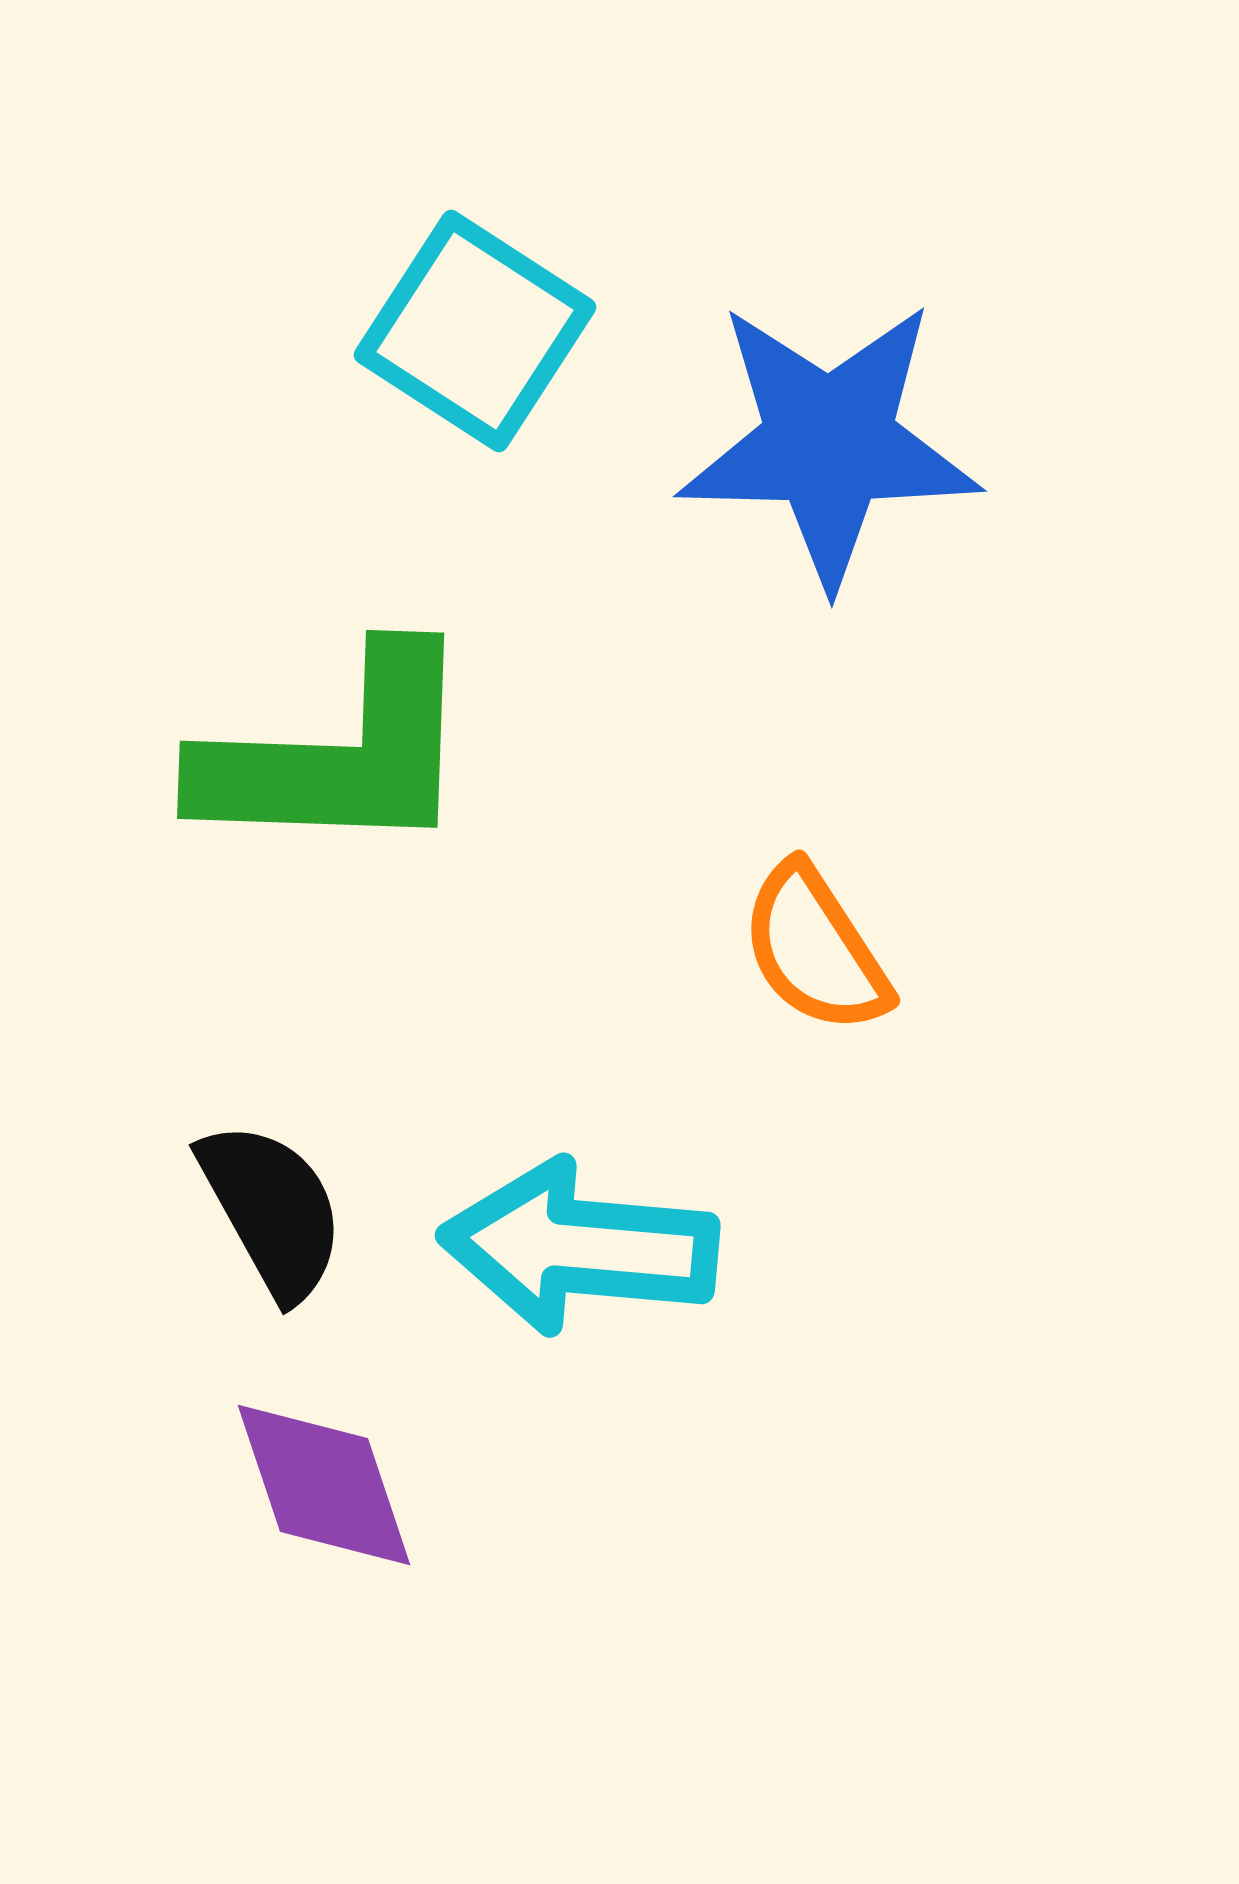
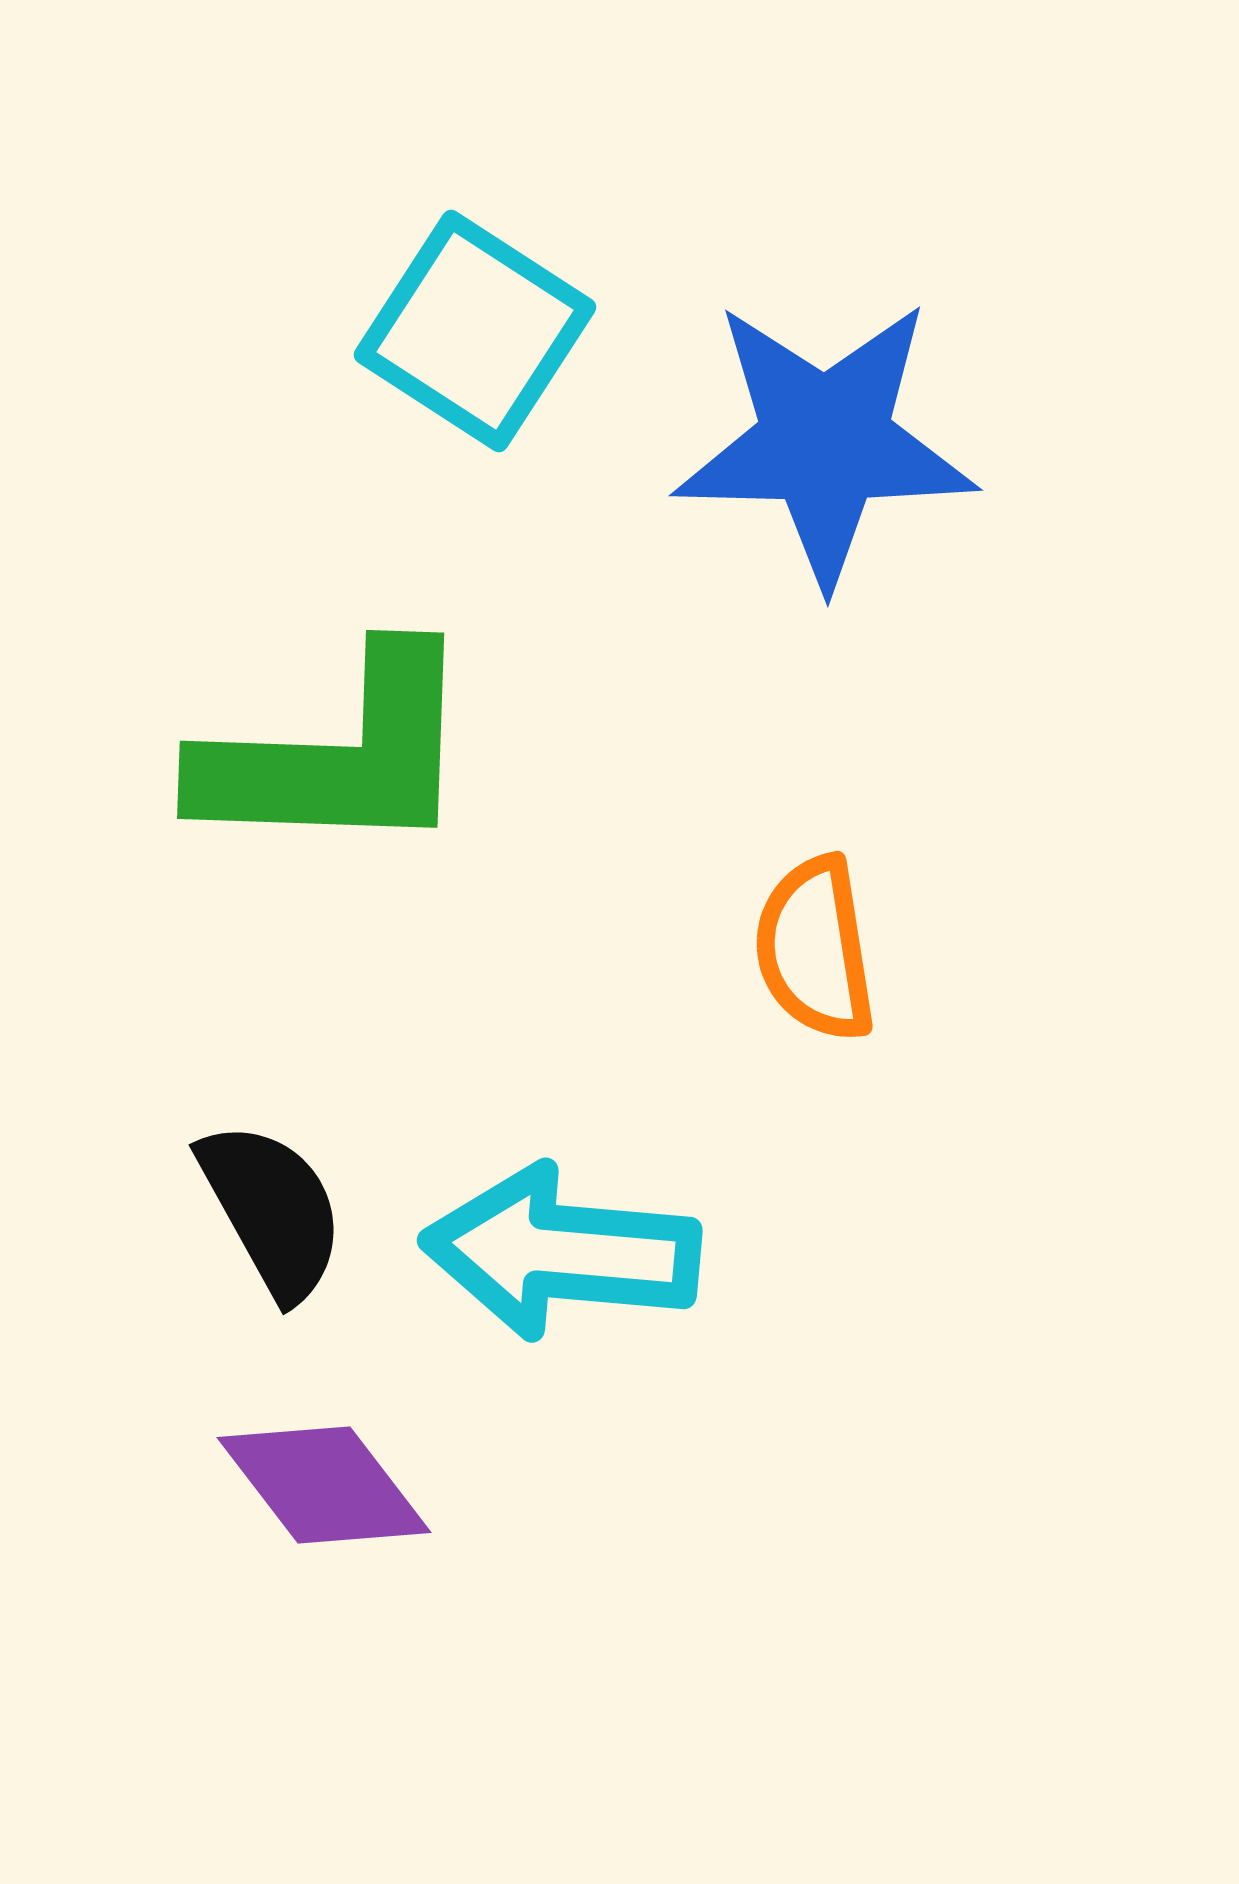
blue star: moved 4 px left, 1 px up
orange semicircle: rotated 24 degrees clockwise
cyan arrow: moved 18 px left, 5 px down
purple diamond: rotated 19 degrees counterclockwise
